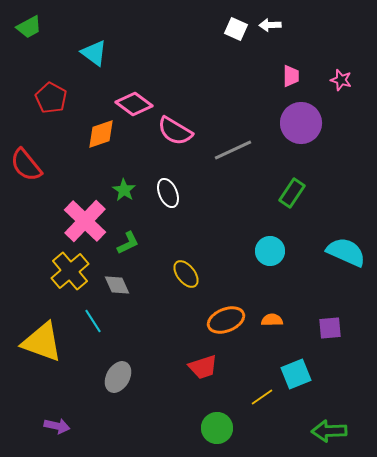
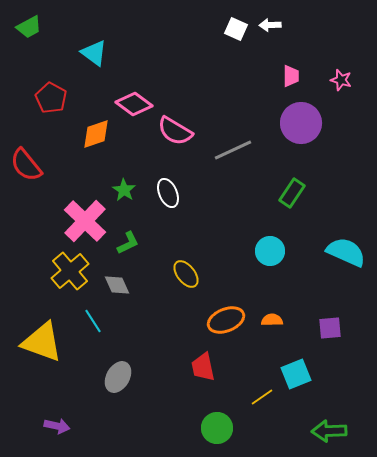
orange diamond: moved 5 px left
red trapezoid: rotated 96 degrees clockwise
